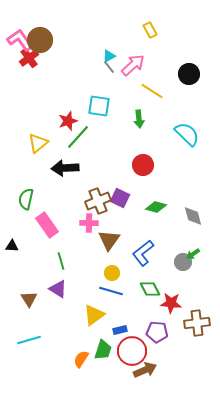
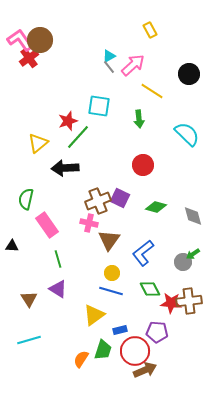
pink cross at (89, 223): rotated 12 degrees clockwise
green line at (61, 261): moved 3 px left, 2 px up
brown cross at (197, 323): moved 8 px left, 22 px up
red circle at (132, 351): moved 3 px right
